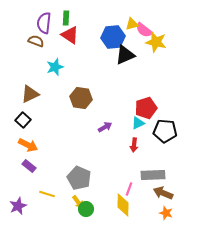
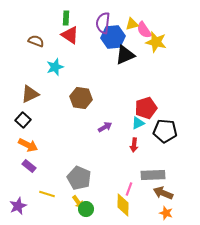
purple semicircle: moved 59 px right
pink semicircle: rotated 18 degrees clockwise
